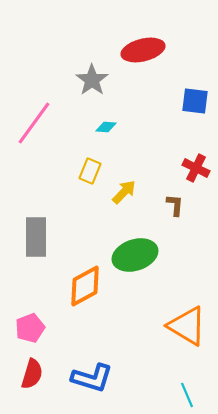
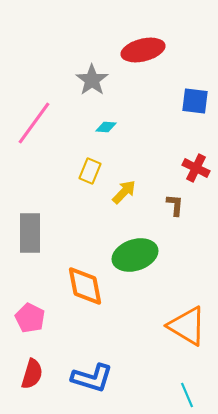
gray rectangle: moved 6 px left, 4 px up
orange diamond: rotated 72 degrees counterclockwise
pink pentagon: moved 10 px up; rotated 24 degrees counterclockwise
